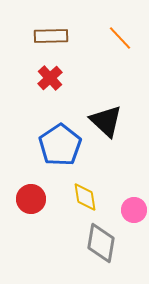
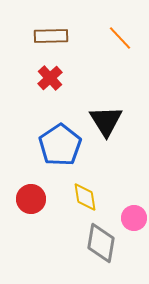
black triangle: rotated 15 degrees clockwise
pink circle: moved 8 px down
